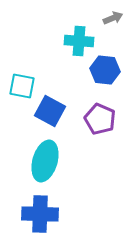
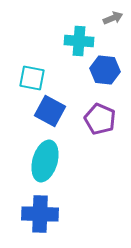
cyan square: moved 10 px right, 8 px up
